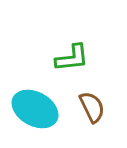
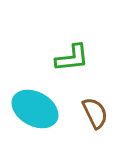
brown semicircle: moved 3 px right, 6 px down
